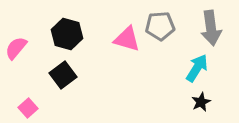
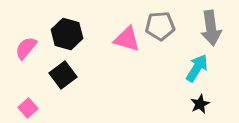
pink semicircle: moved 10 px right
black star: moved 1 px left, 2 px down
